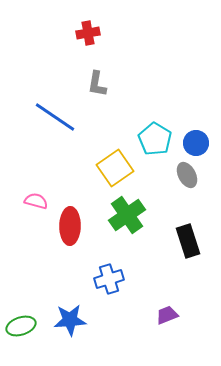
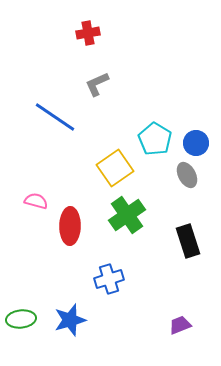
gray L-shape: rotated 56 degrees clockwise
purple trapezoid: moved 13 px right, 10 px down
blue star: rotated 12 degrees counterclockwise
green ellipse: moved 7 px up; rotated 12 degrees clockwise
